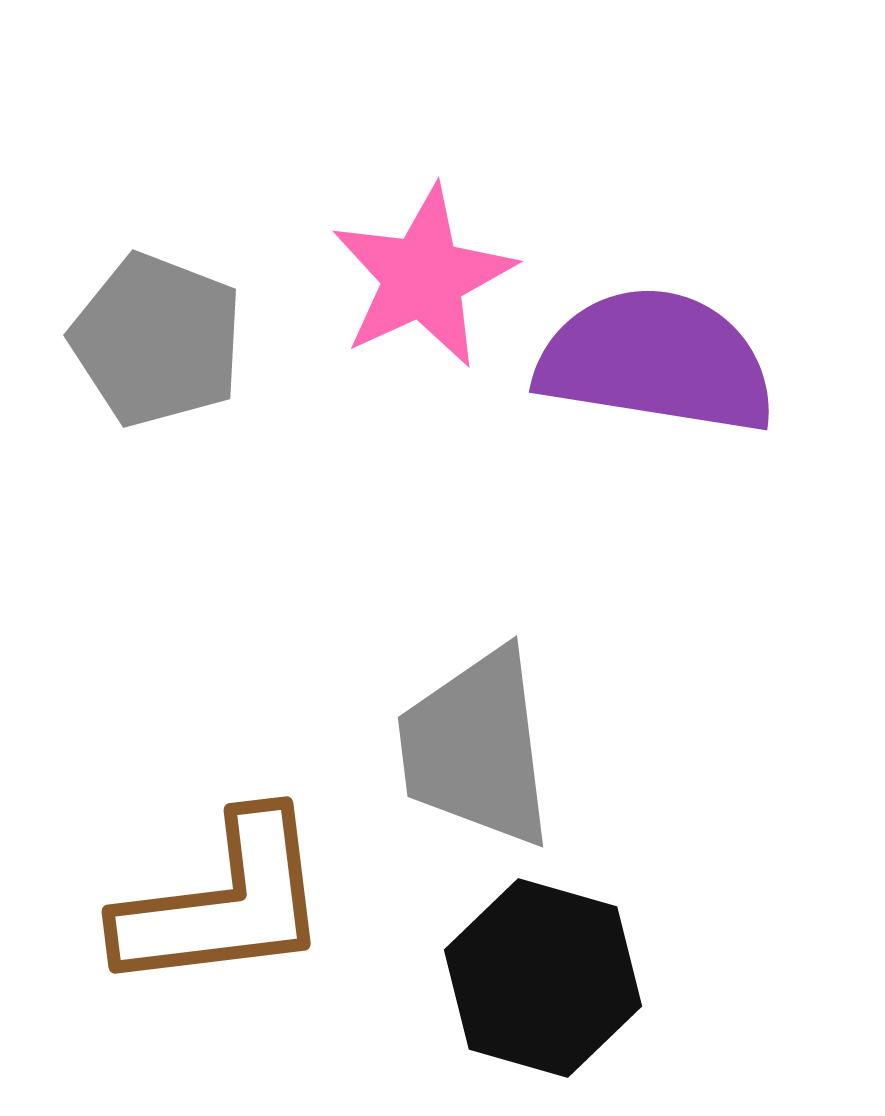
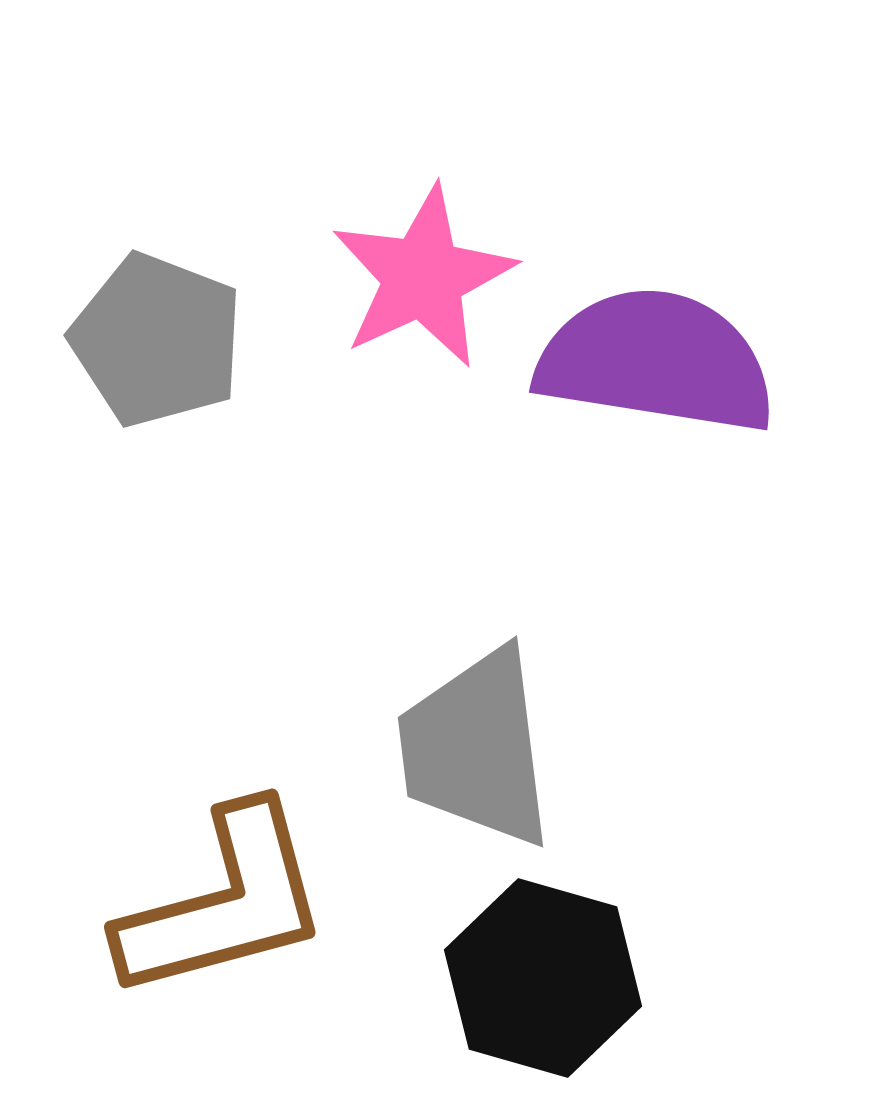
brown L-shape: rotated 8 degrees counterclockwise
